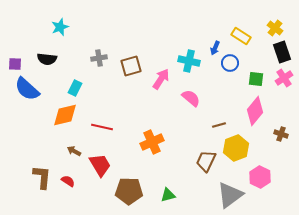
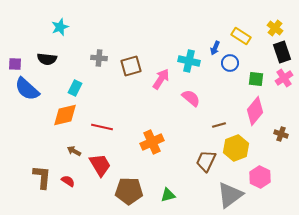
gray cross: rotated 14 degrees clockwise
